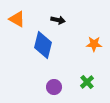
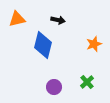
orange triangle: rotated 42 degrees counterclockwise
orange star: rotated 21 degrees counterclockwise
